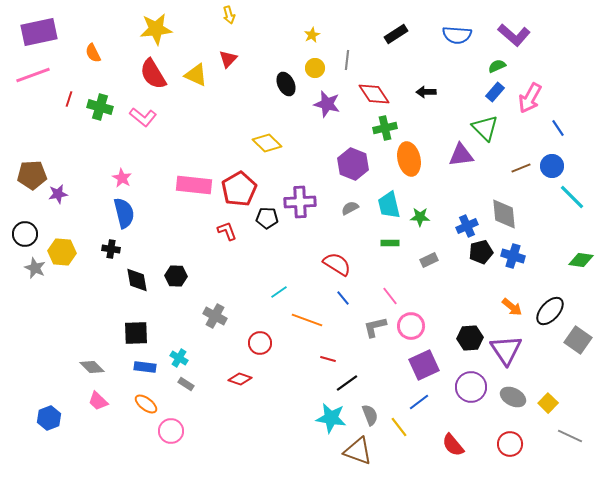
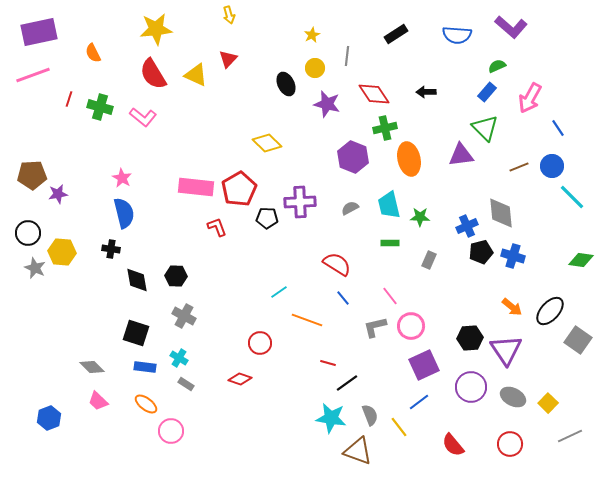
purple L-shape at (514, 35): moved 3 px left, 8 px up
gray line at (347, 60): moved 4 px up
blue rectangle at (495, 92): moved 8 px left
purple hexagon at (353, 164): moved 7 px up
brown line at (521, 168): moved 2 px left, 1 px up
pink rectangle at (194, 185): moved 2 px right, 2 px down
gray diamond at (504, 214): moved 3 px left, 1 px up
red L-shape at (227, 231): moved 10 px left, 4 px up
black circle at (25, 234): moved 3 px right, 1 px up
gray rectangle at (429, 260): rotated 42 degrees counterclockwise
gray cross at (215, 316): moved 31 px left
black square at (136, 333): rotated 20 degrees clockwise
red line at (328, 359): moved 4 px down
gray line at (570, 436): rotated 50 degrees counterclockwise
